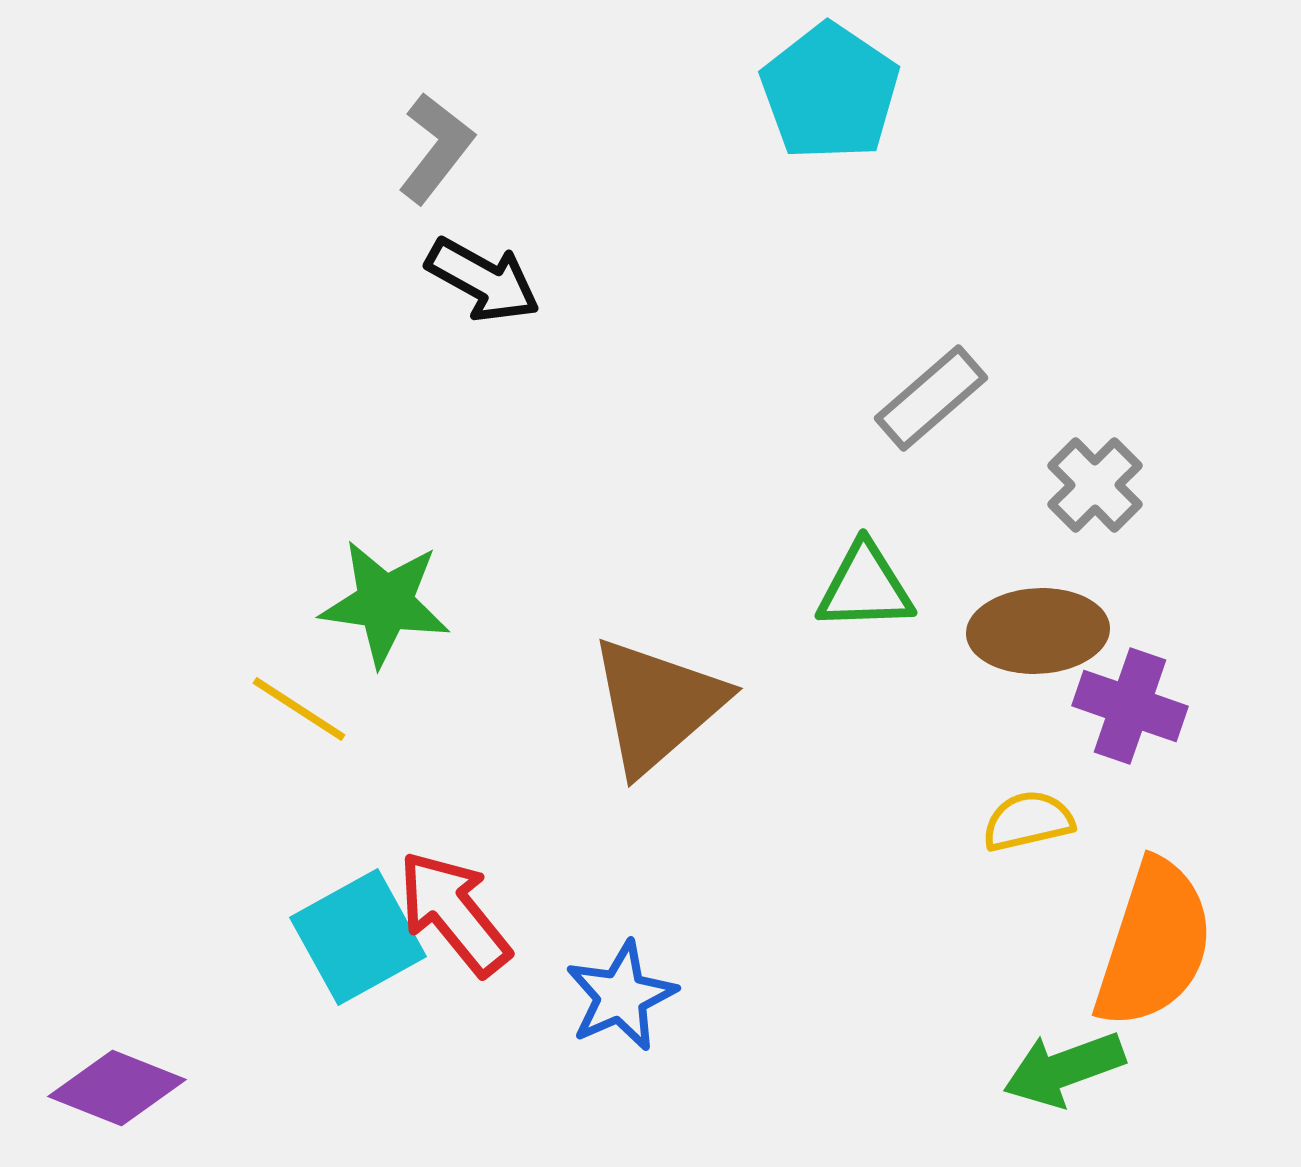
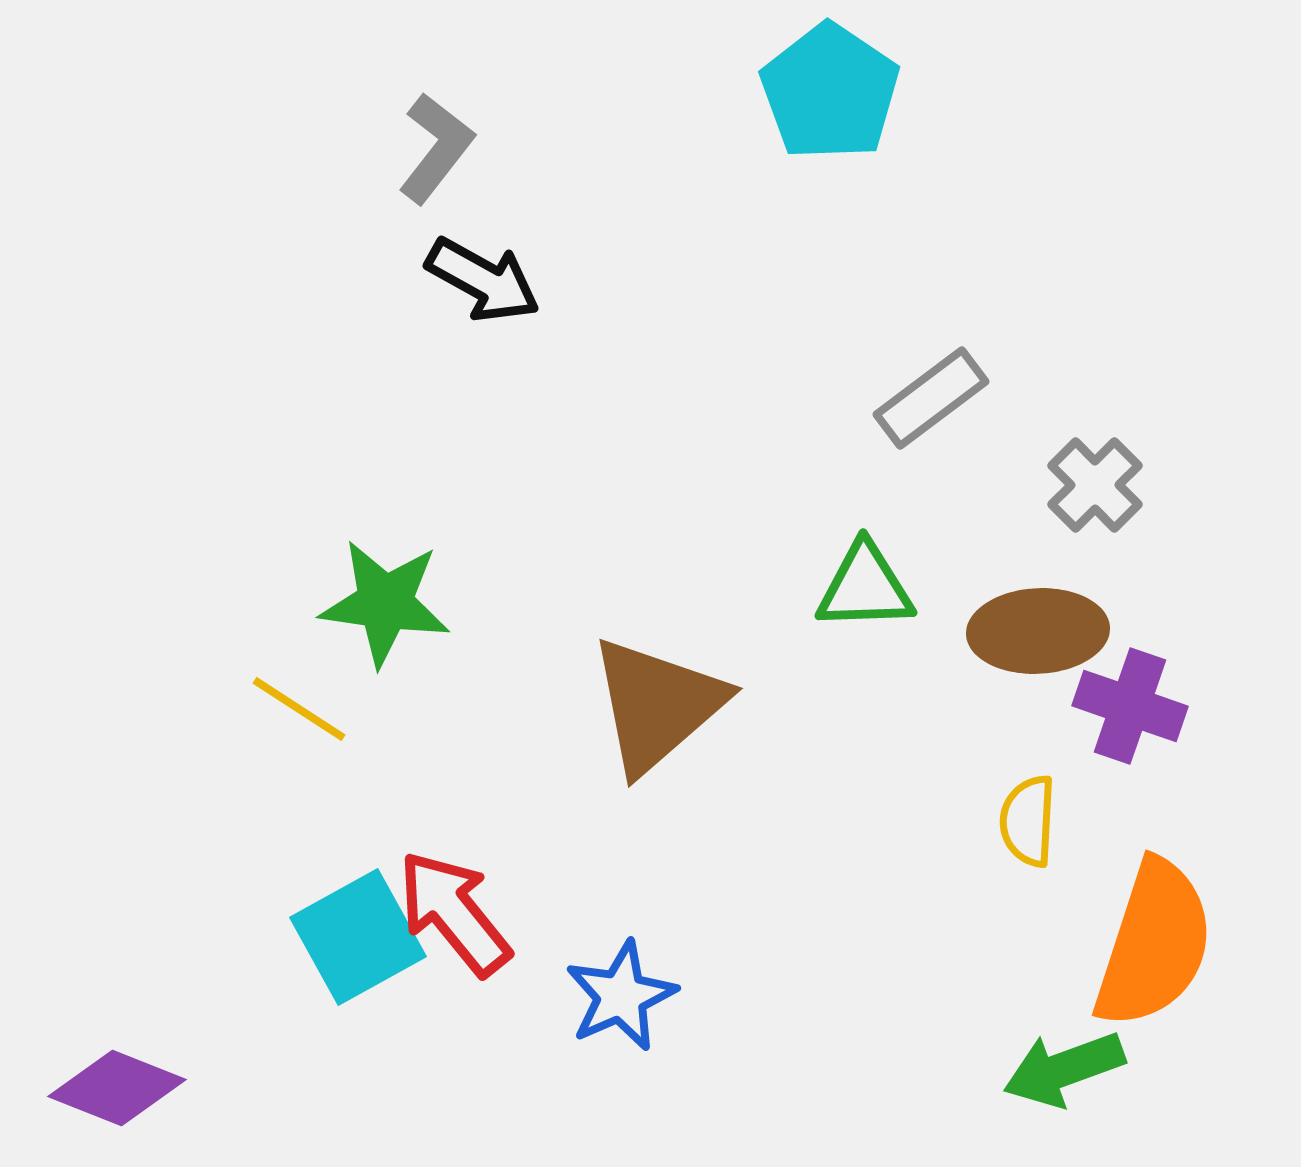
gray rectangle: rotated 4 degrees clockwise
yellow semicircle: rotated 74 degrees counterclockwise
